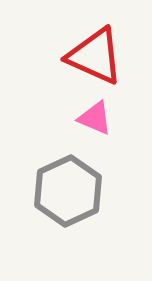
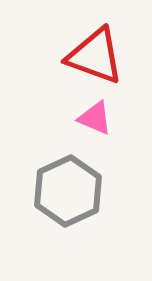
red triangle: rotated 4 degrees counterclockwise
